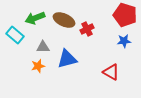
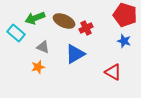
brown ellipse: moved 1 px down
red cross: moved 1 px left, 1 px up
cyan rectangle: moved 1 px right, 2 px up
blue star: rotated 24 degrees clockwise
gray triangle: rotated 24 degrees clockwise
blue triangle: moved 8 px right, 5 px up; rotated 15 degrees counterclockwise
orange star: moved 1 px down
red triangle: moved 2 px right
